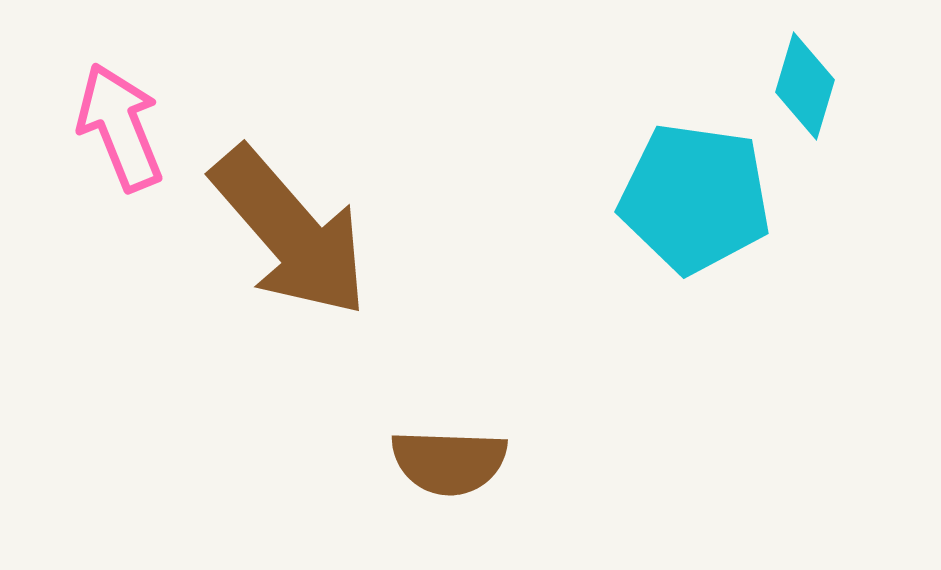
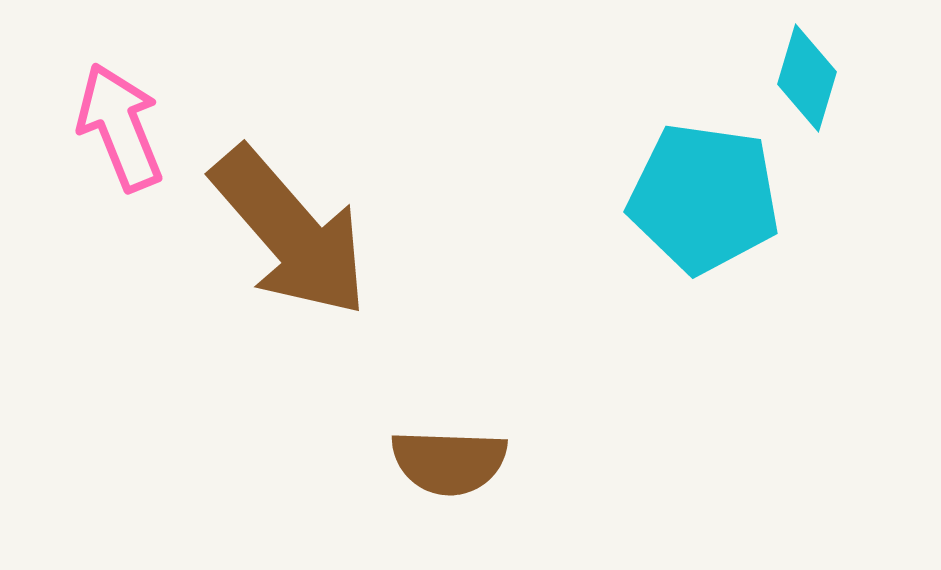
cyan diamond: moved 2 px right, 8 px up
cyan pentagon: moved 9 px right
